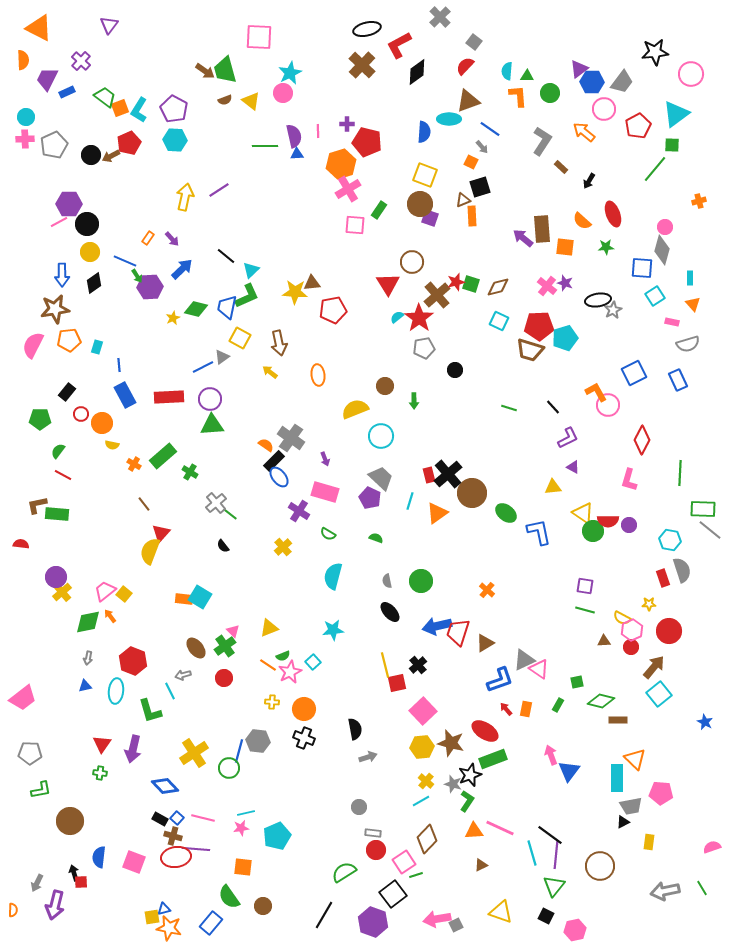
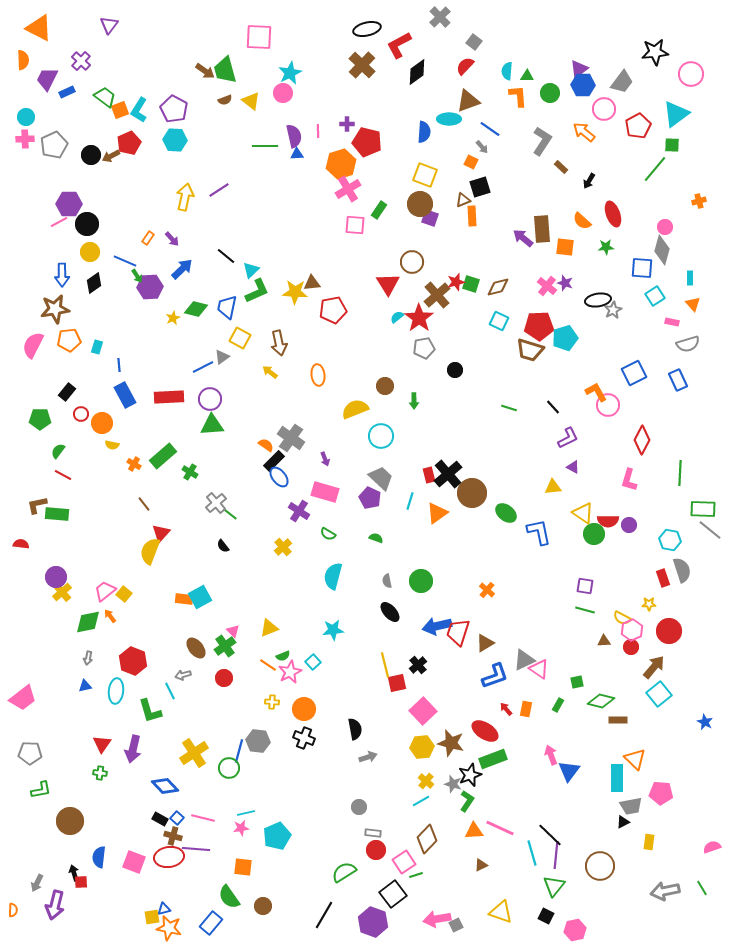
blue hexagon at (592, 82): moved 9 px left, 3 px down
orange square at (120, 108): moved 2 px down
green L-shape at (247, 296): moved 10 px right, 5 px up
green circle at (593, 531): moved 1 px right, 3 px down
cyan square at (200, 597): rotated 30 degrees clockwise
blue L-shape at (500, 680): moved 5 px left, 4 px up
black line at (550, 835): rotated 8 degrees clockwise
red ellipse at (176, 857): moved 7 px left
